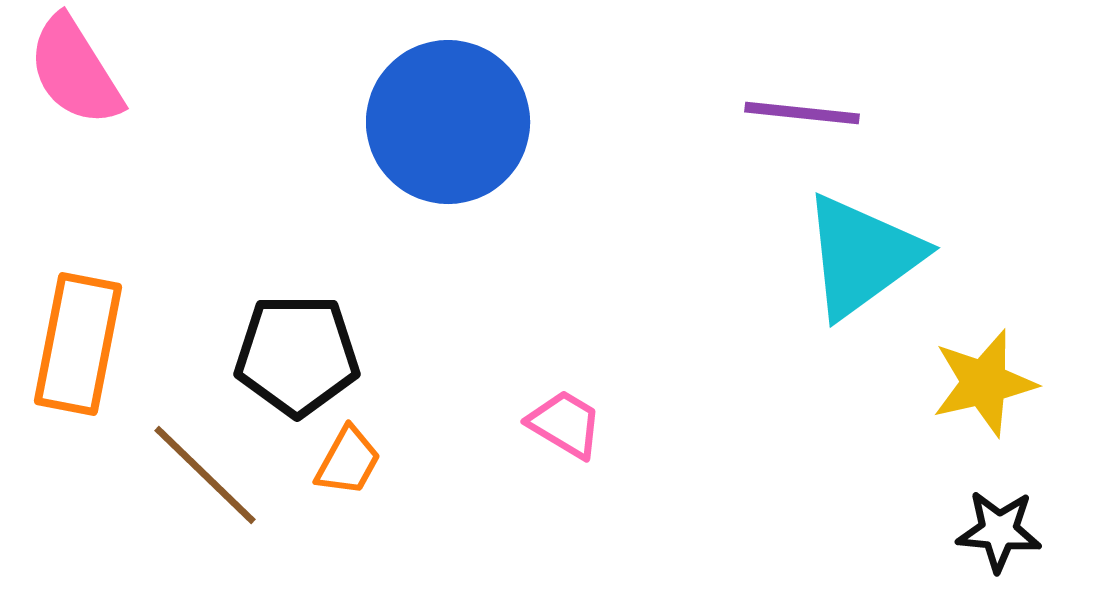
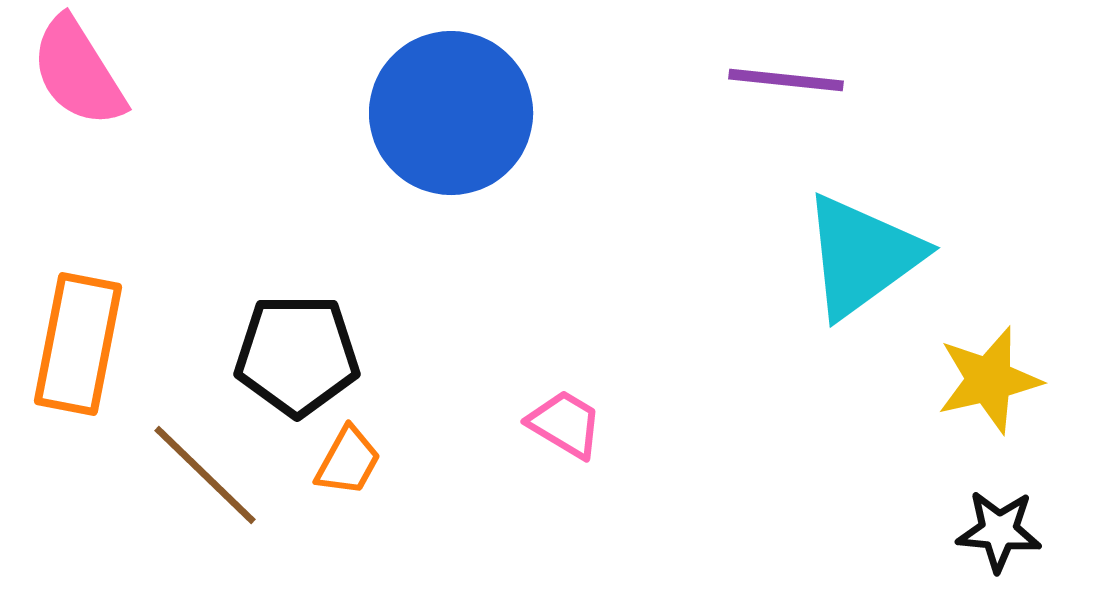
pink semicircle: moved 3 px right, 1 px down
purple line: moved 16 px left, 33 px up
blue circle: moved 3 px right, 9 px up
yellow star: moved 5 px right, 3 px up
